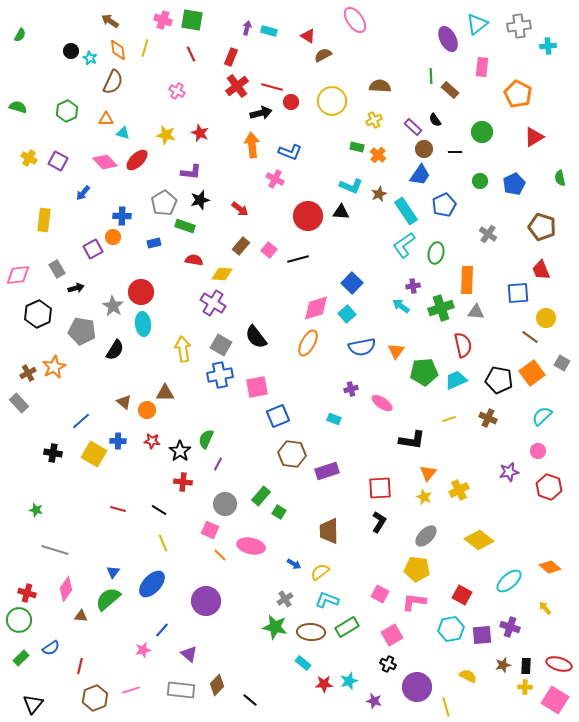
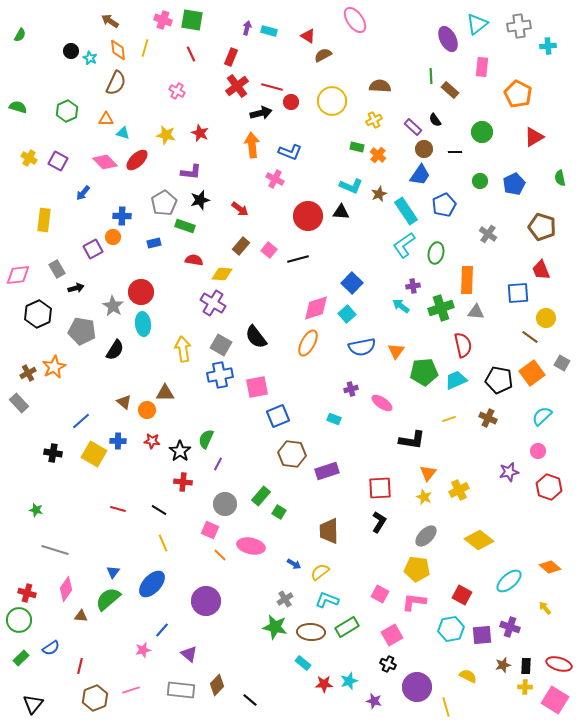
brown semicircle at (113, 82): moved 3 px right, 1 px down
